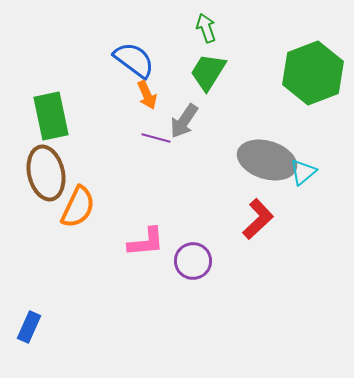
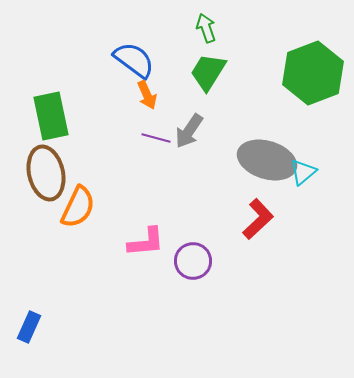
gray arrow: moved 5 px right, 10 px down
